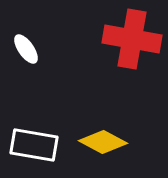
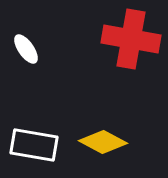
red cross: moved 1 px left
